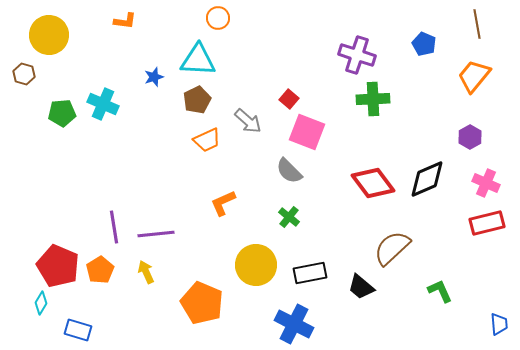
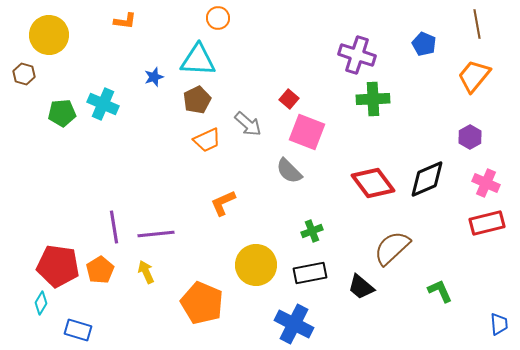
gray arrow at (248, 121): moved 3 px down
green cross at (289, 217): moved 23 px right, 14 px down; rotated 30 degrees clockwise
red pentagon at (58, 266): rotated 15 degrees counterclockwise
